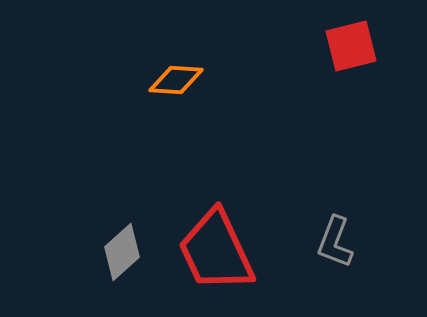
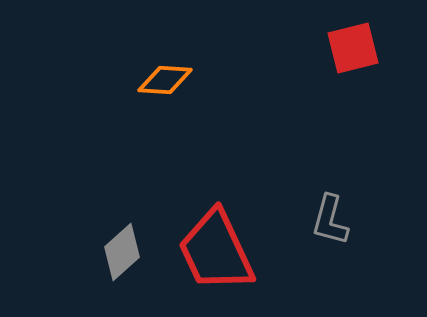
red square: moved 2 px right, 2 px down
orange diamond: moved 11 px left
gray L-shape: moved 5 px left, 22 px up; rotated 6 degrees counterclockwise
